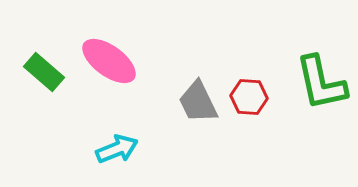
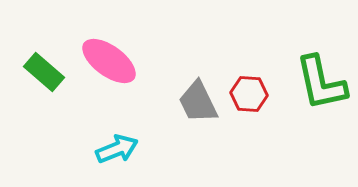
red hexagon: moved 3 px up
